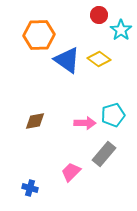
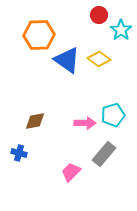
blue cross: moved 11 px left, 35 px up
